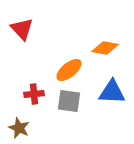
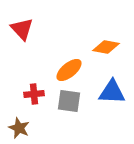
orange diamond: moved 1 px right, 1 px up
